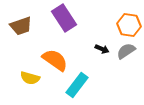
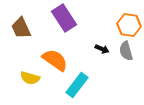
brown trapezoid: moved 2 px down; rotated 85 degrees clockwise
gray semicircle: rotated 72 degrees counterclockwise
